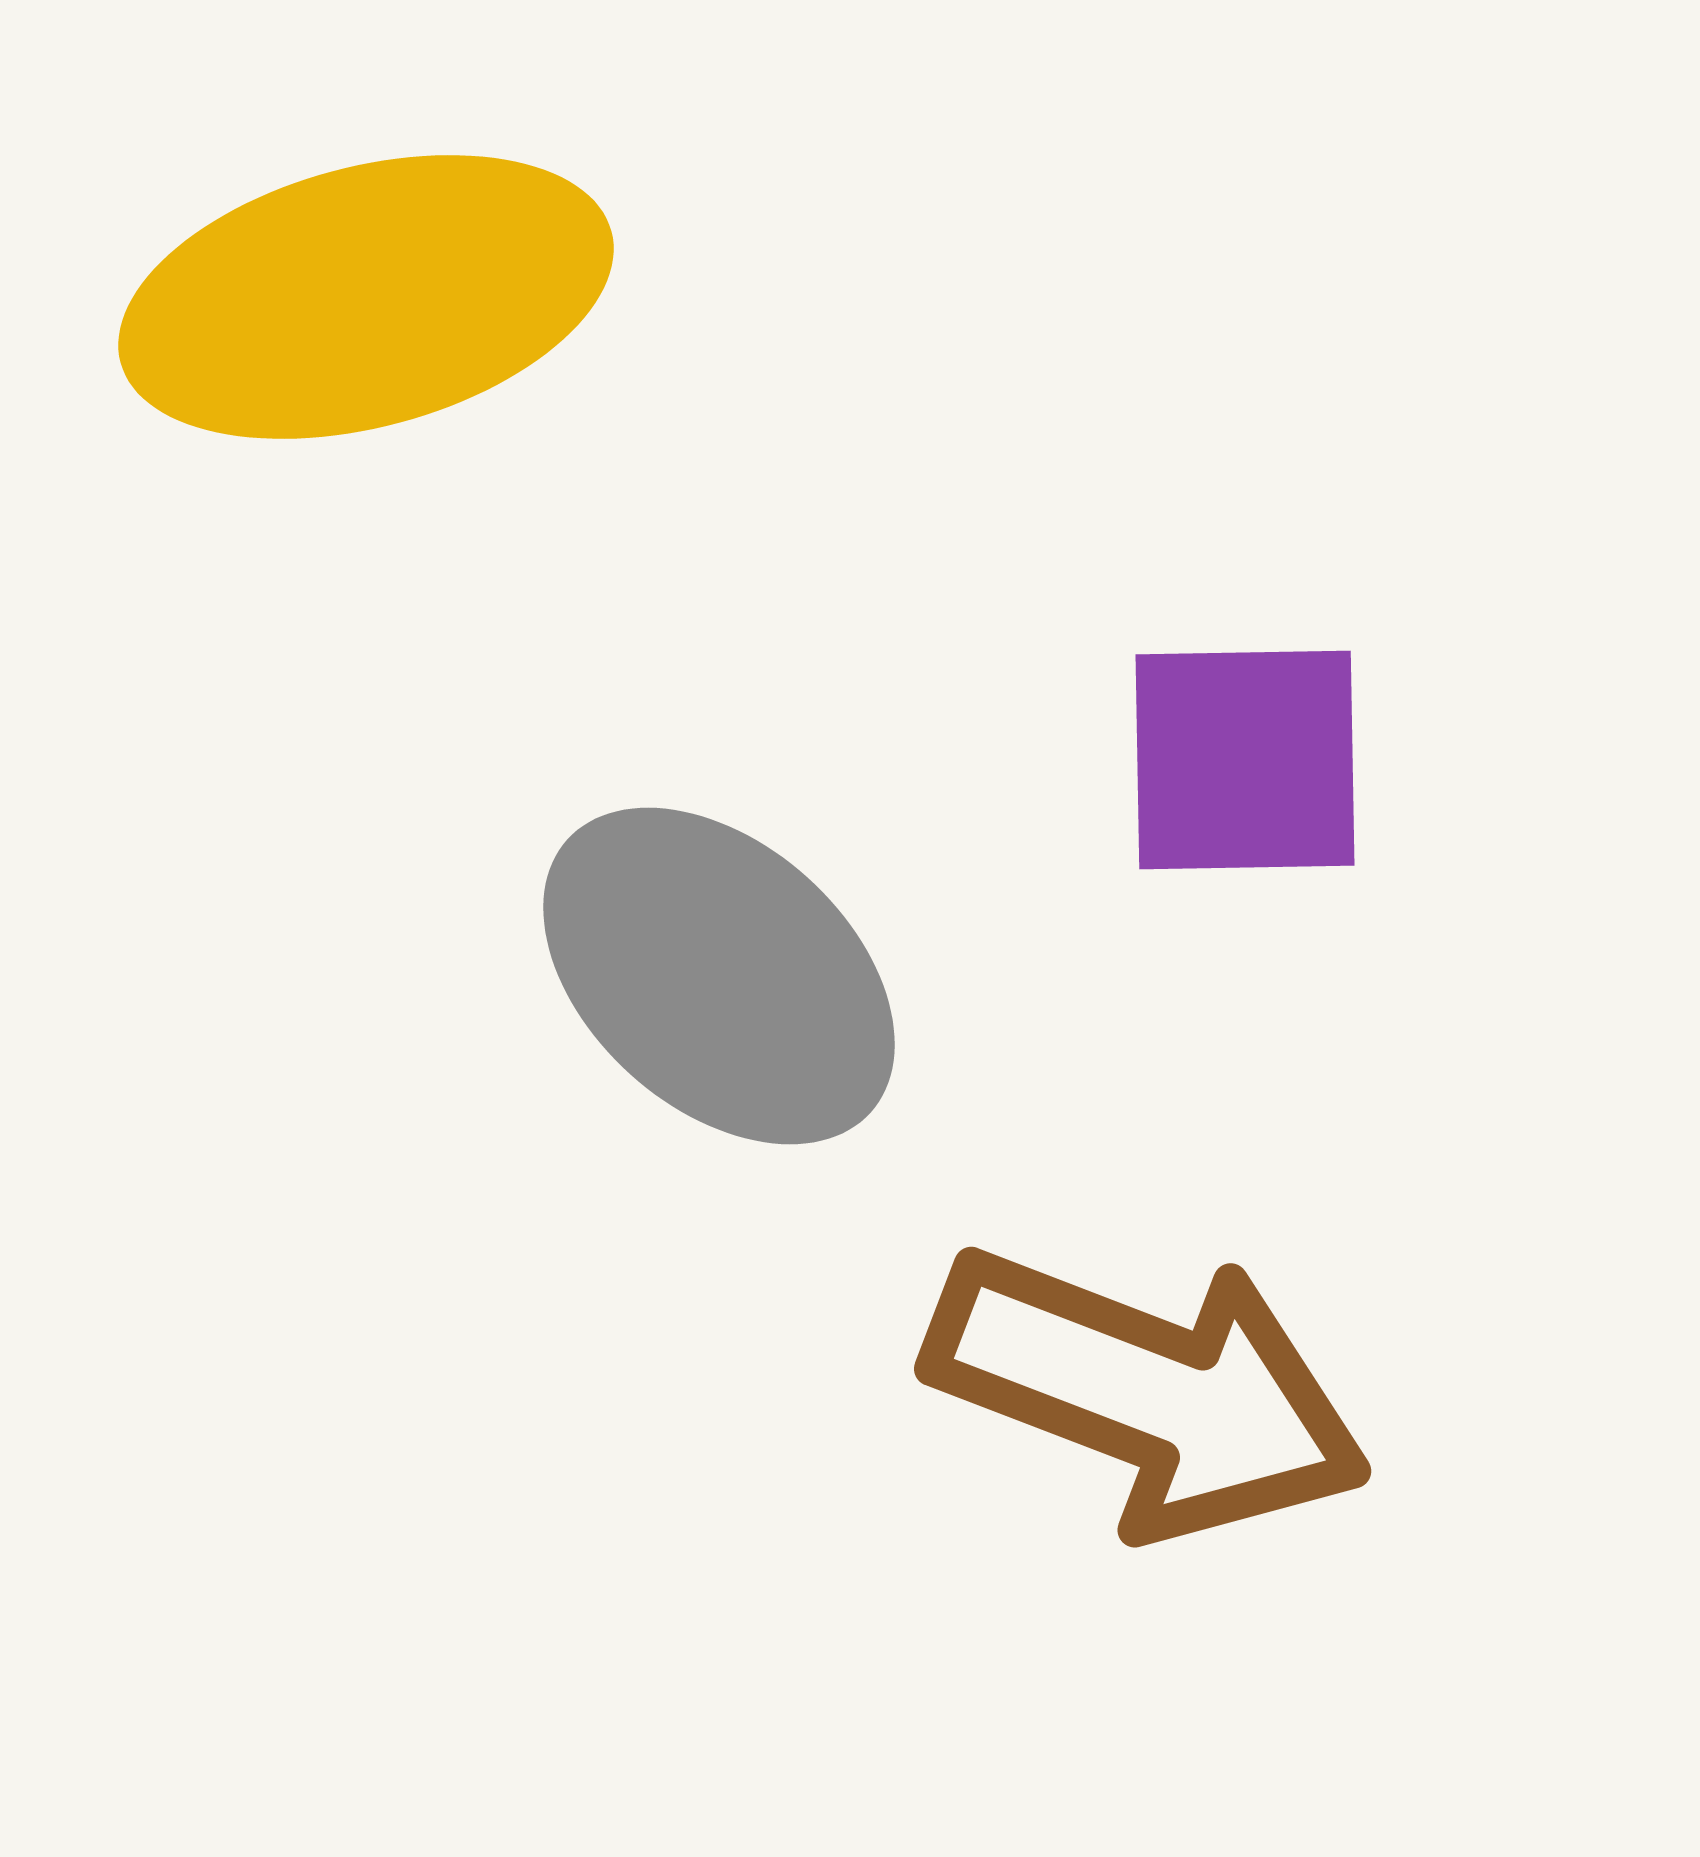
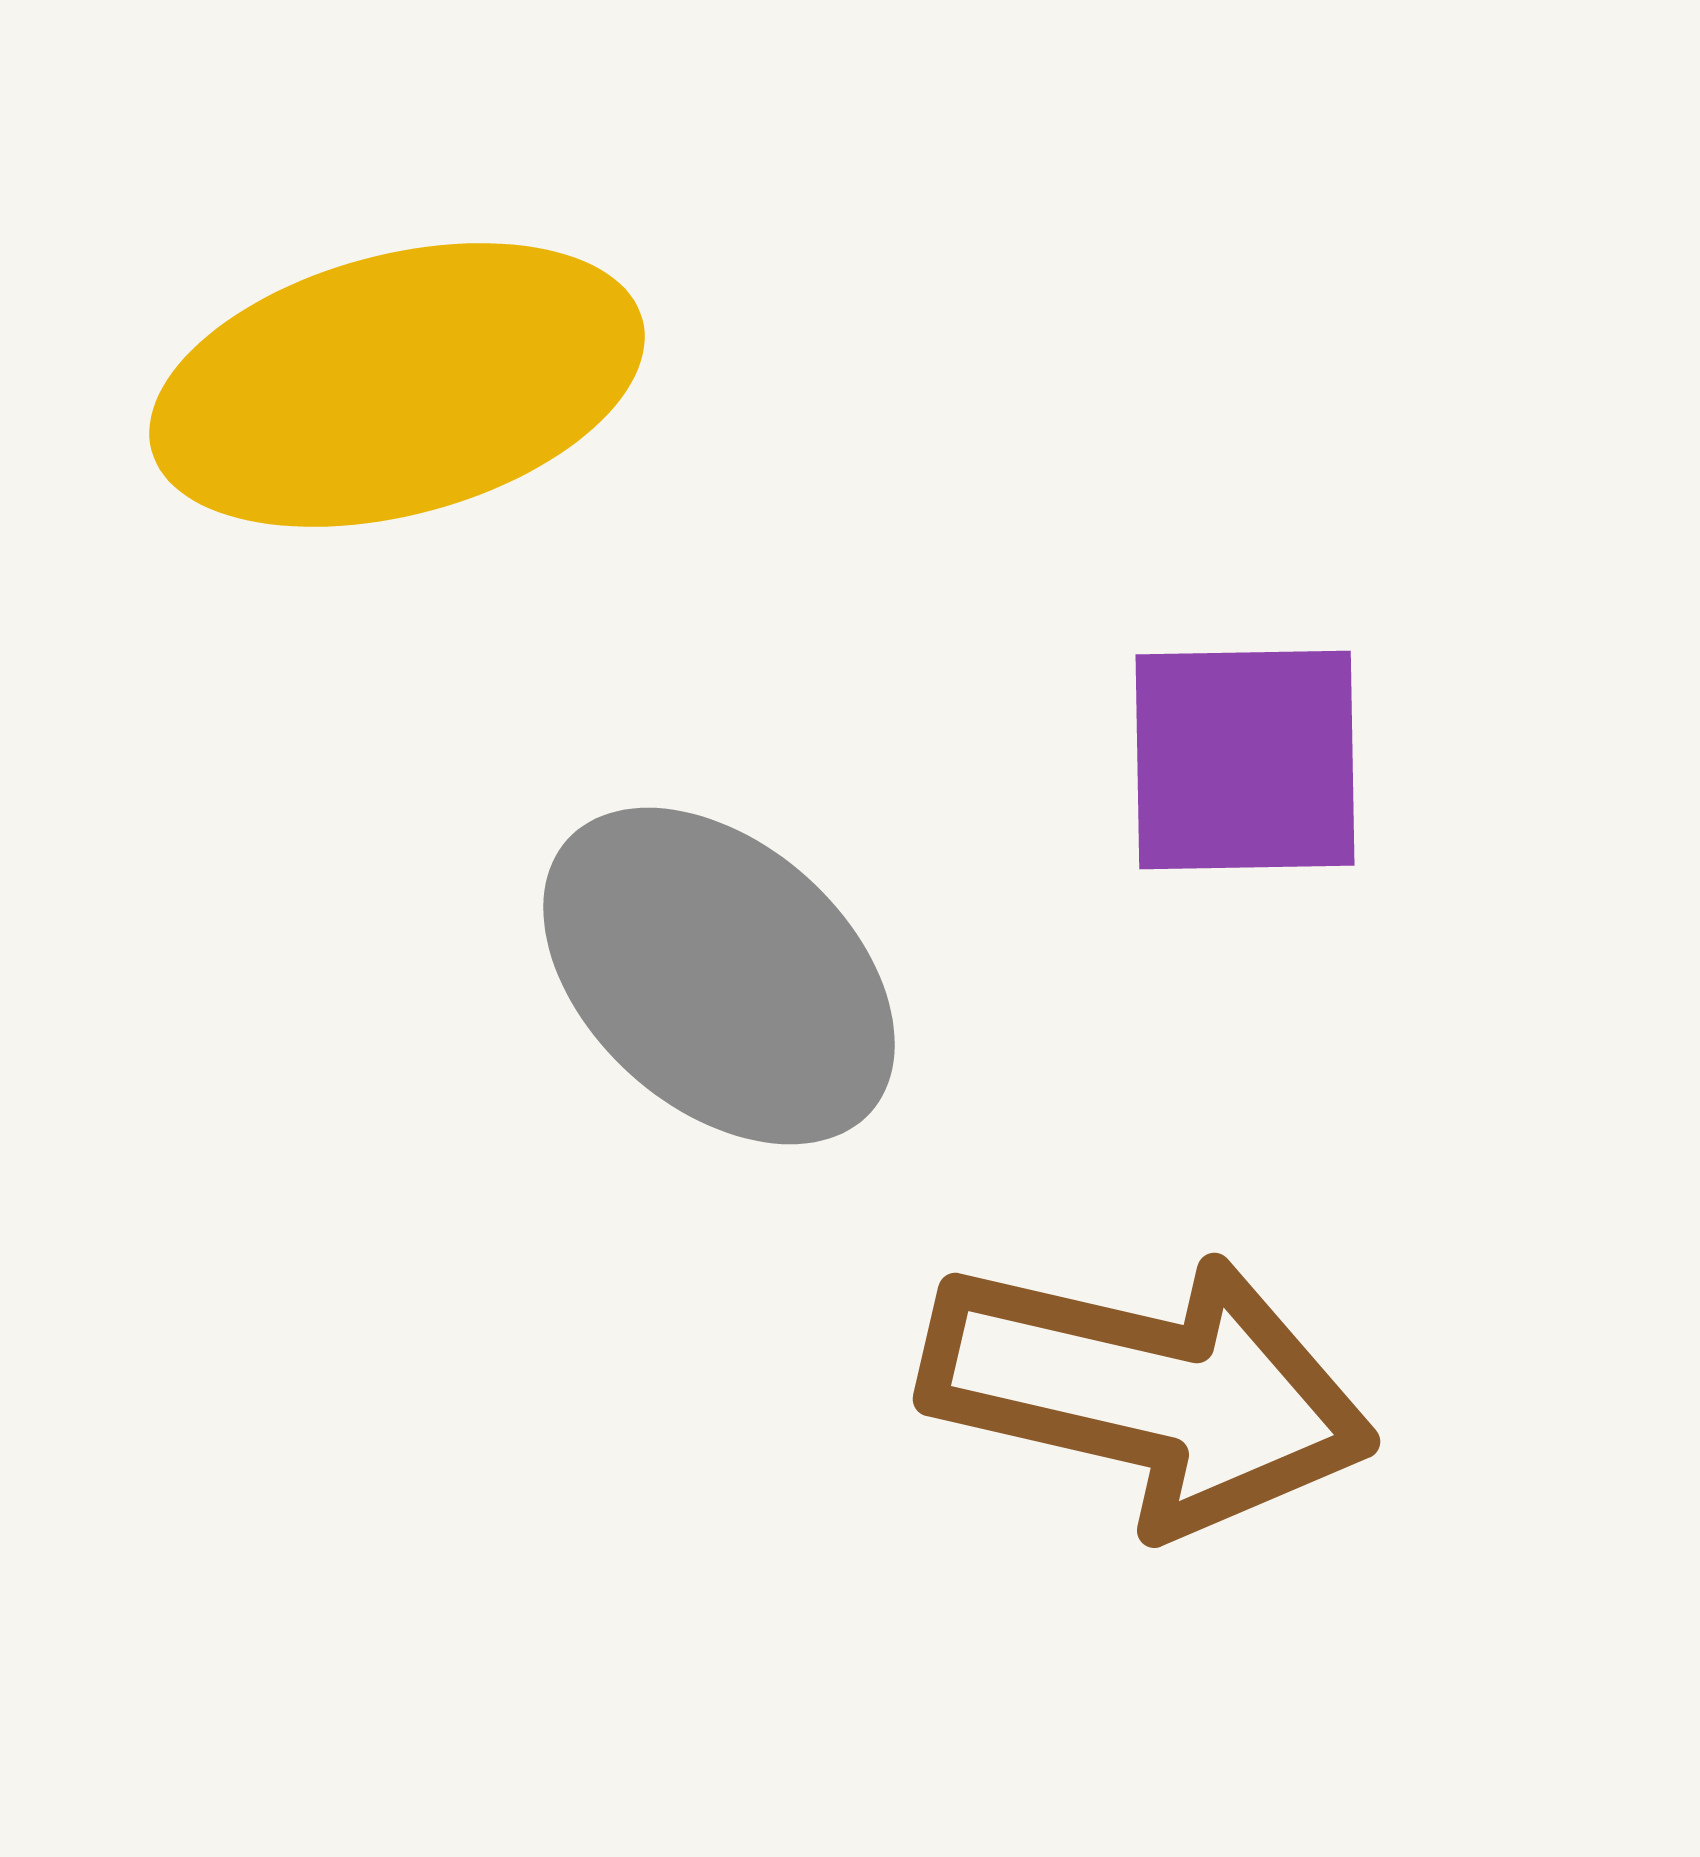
yellow ellipse: moved 31 px right, 88 px down
brown arrow: rotated 8 degrees counterclockwise
